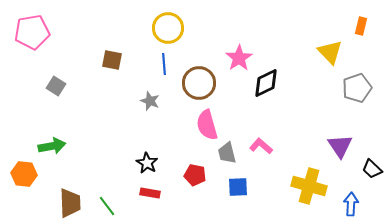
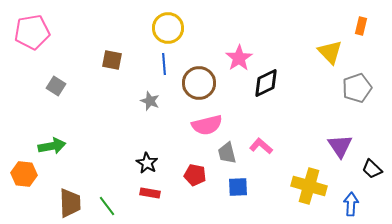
pink semicircle: rotated 88 degrees counterclockwise
